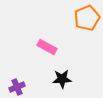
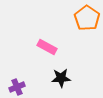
orange pentagon: rotated 15 degrees counterclockwise
black star: moved 1 px left, 1 px up
